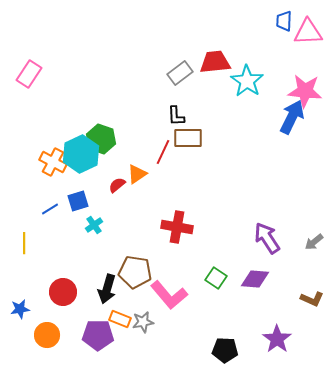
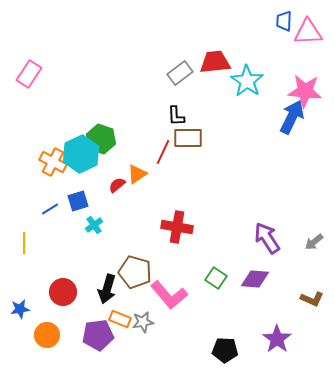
brown pentagon: rotated 8 degrees clockwise
purple pentagon: rotated 8 degrees counterclockwise
